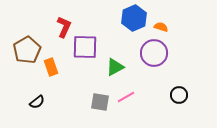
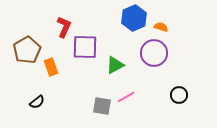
green triangle: moved 2 px up
gray square: moved 2 px right, 4 px down
